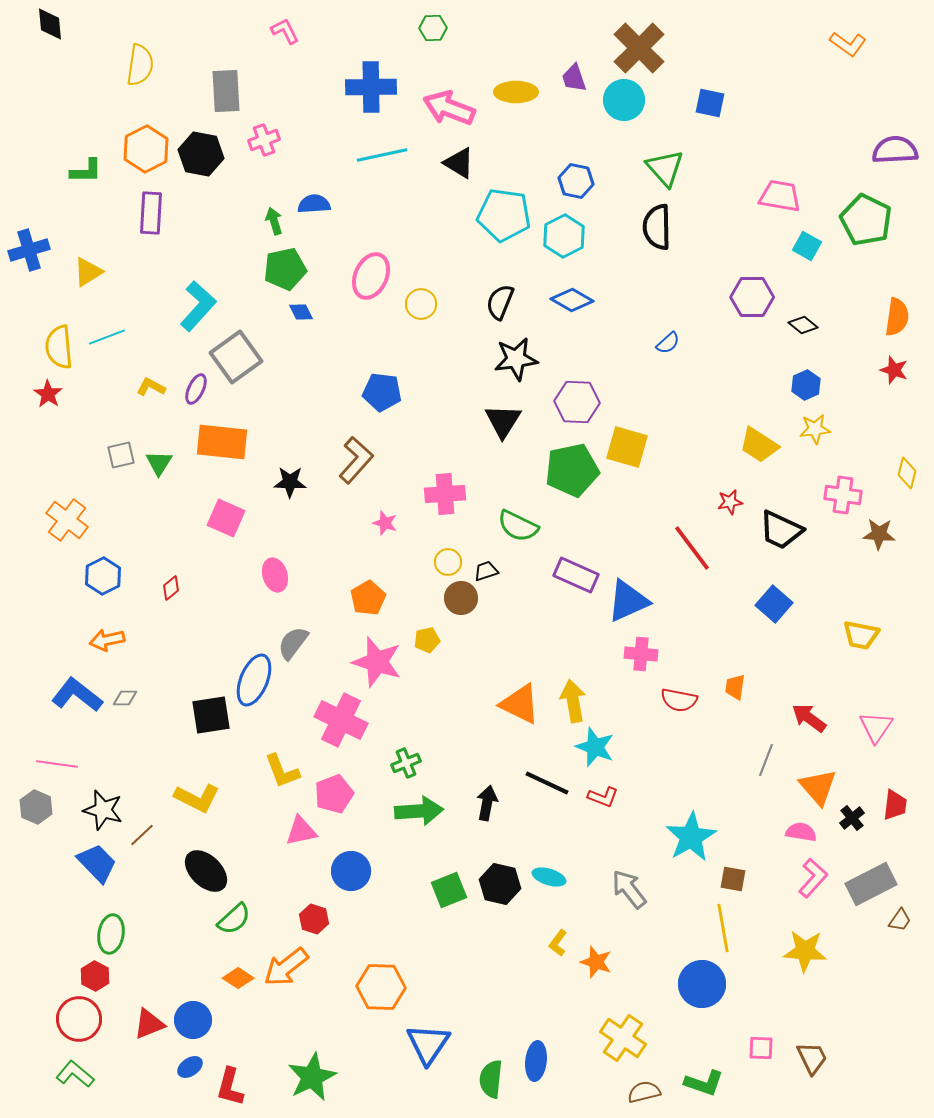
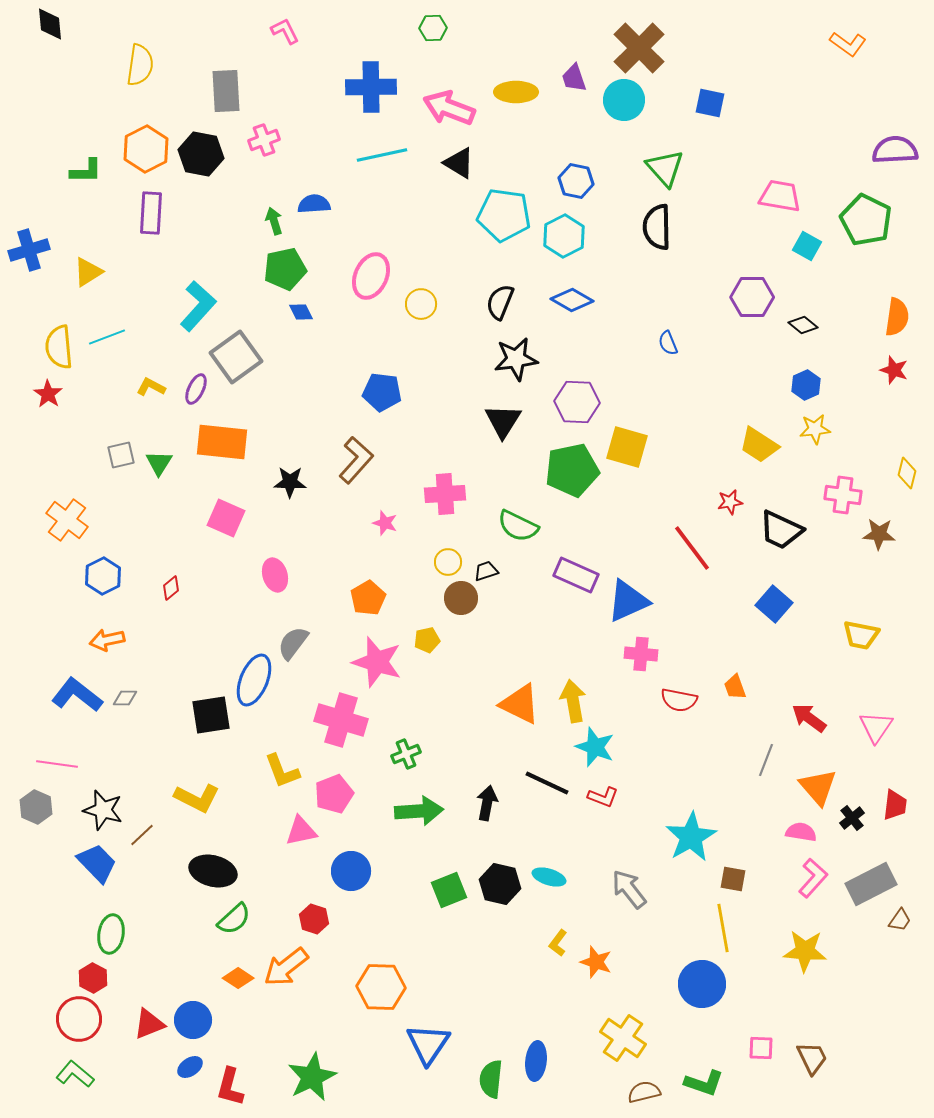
blue semicircle at (668, 343): rotated 110 degrees clockwise
orange trapezoid at (735, 687): rotated 28 degrees counterclockwise
pink cross at (341, 720): rotated 9 degrees counterclockwise
green cross at (406, 763): moved 9 px up
black ellipse at (206, 871): moved 7 px right; rotated 30 degrees counterclockwise
red hexagon at (95, 976): moved 2 px left, 2 px down
